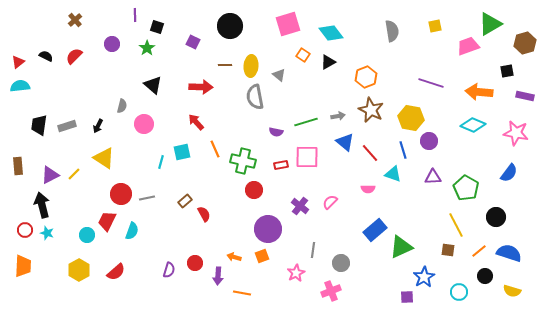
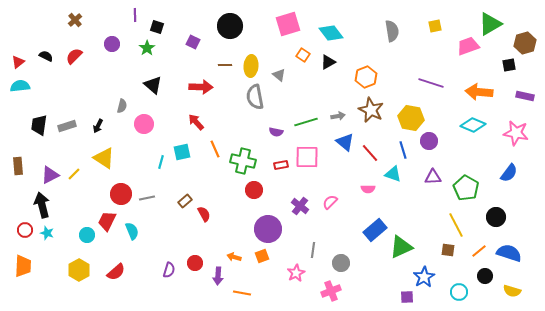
black square at (507, 71): moved 2 px right, 6 px up
cyan semicircle at (132, 231): rotated 42 degrees counterclockwise
